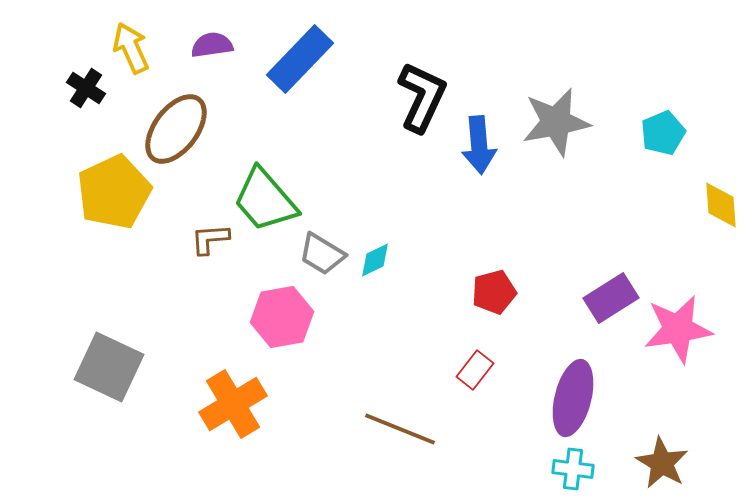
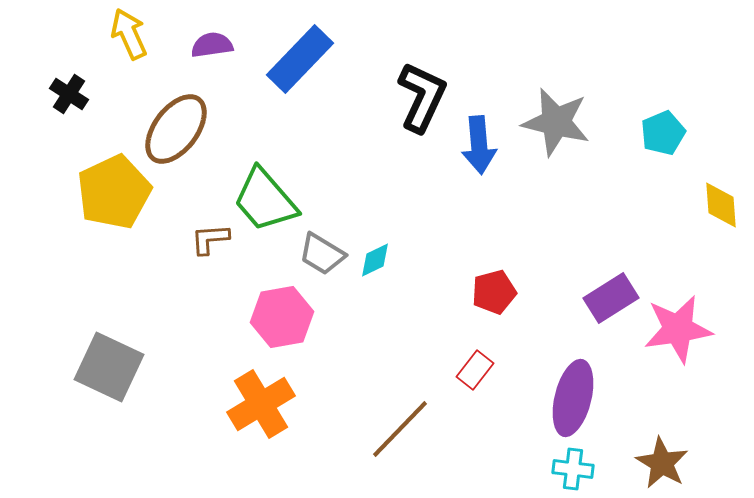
yellow arrow: moved 2 px left, 14 px up
black cross: moved 17 px left, 6 px down
gray star: rotated 24 degrees clockwise
orange cross: moved 28 px right
brown line: rotated 68 degrees counterclockwise
